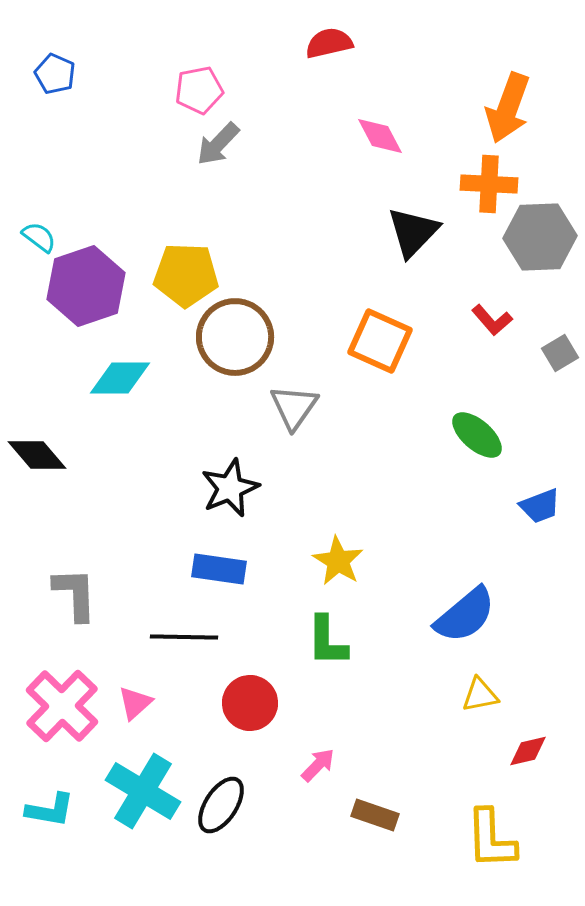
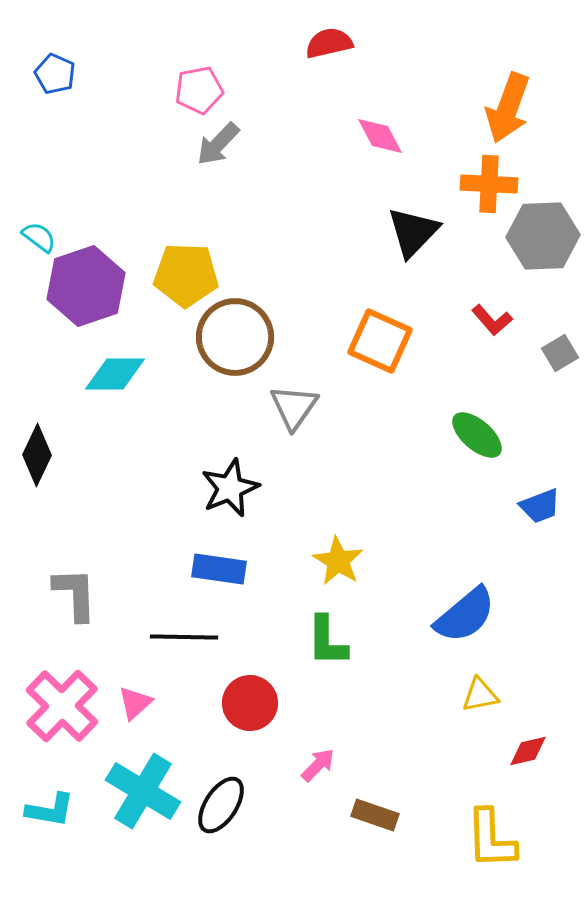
gray hexagon: moved 3 px right, 1 px up
cyan diamond: moved 5 px left, 4 px up
black diamond: rotated 66 degrees clockwise
